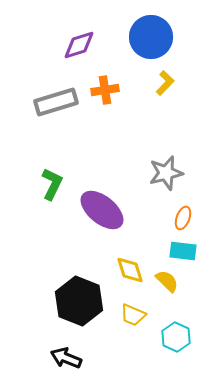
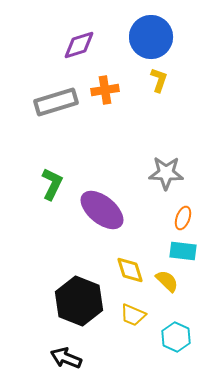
yellow L-shape: moved 6 px left, 3 px up; rotated 25 degrees counterclockwise
gray star: rotated 16 degrees clockwise
